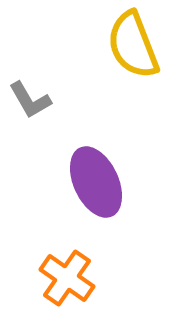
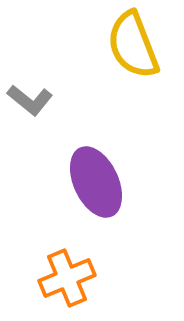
gray L-shape: rotated 21 degrees counterclockwise
orange cross: rotated 32 degrees clockwise
